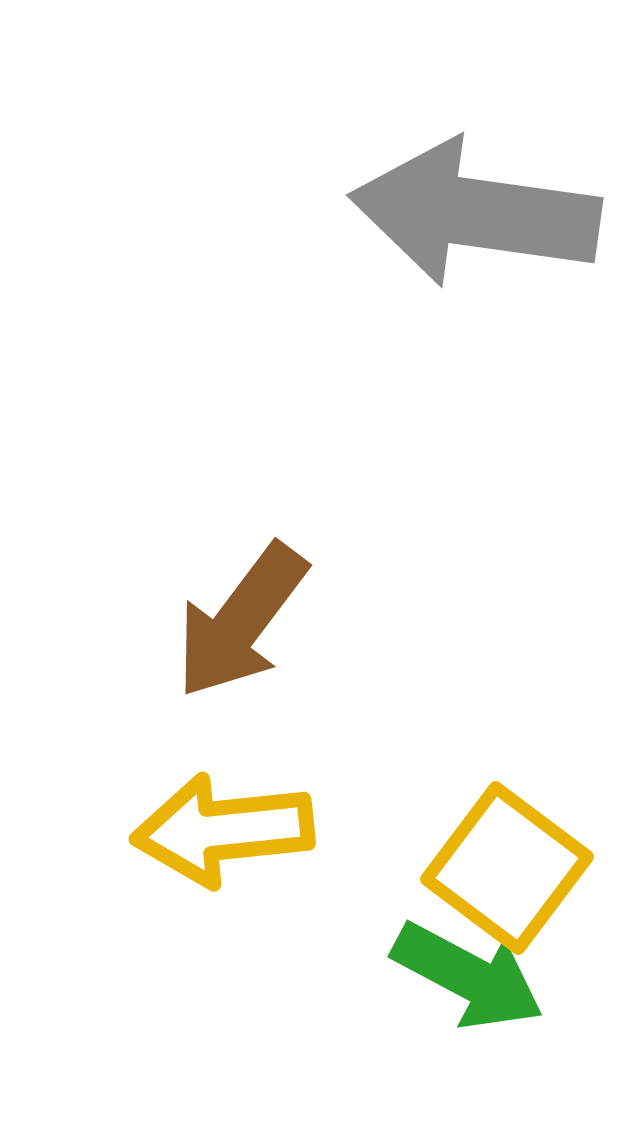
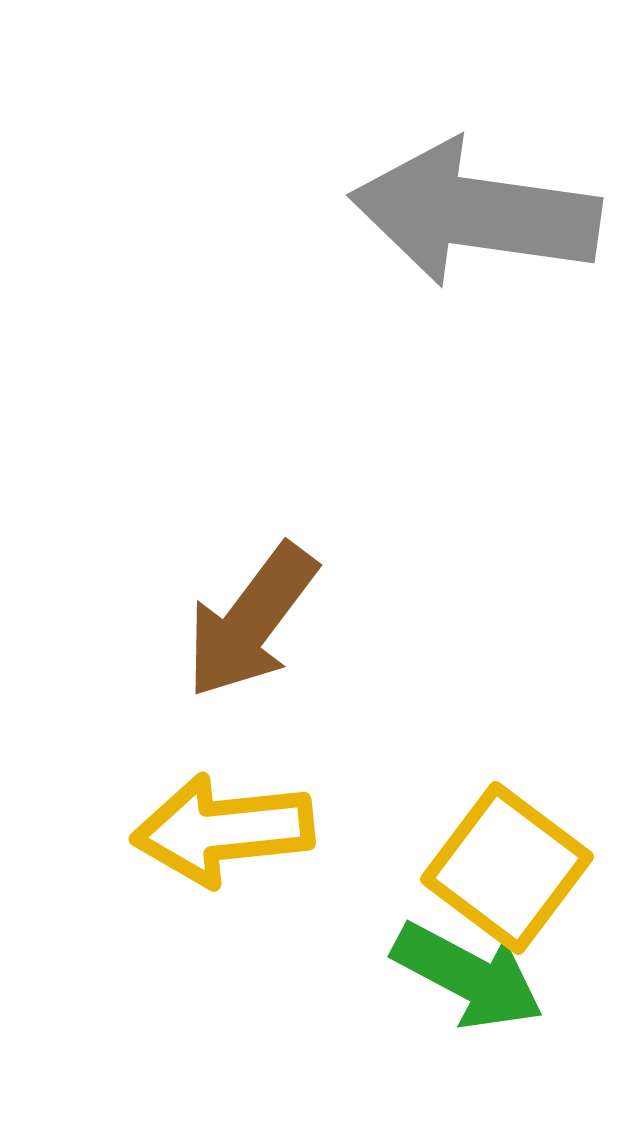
brown arrow: moved 10 px right
